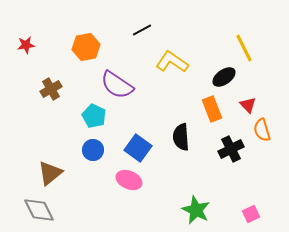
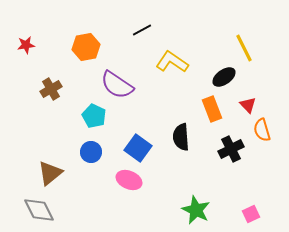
blue circle: moved 2 px left, 2 px down
